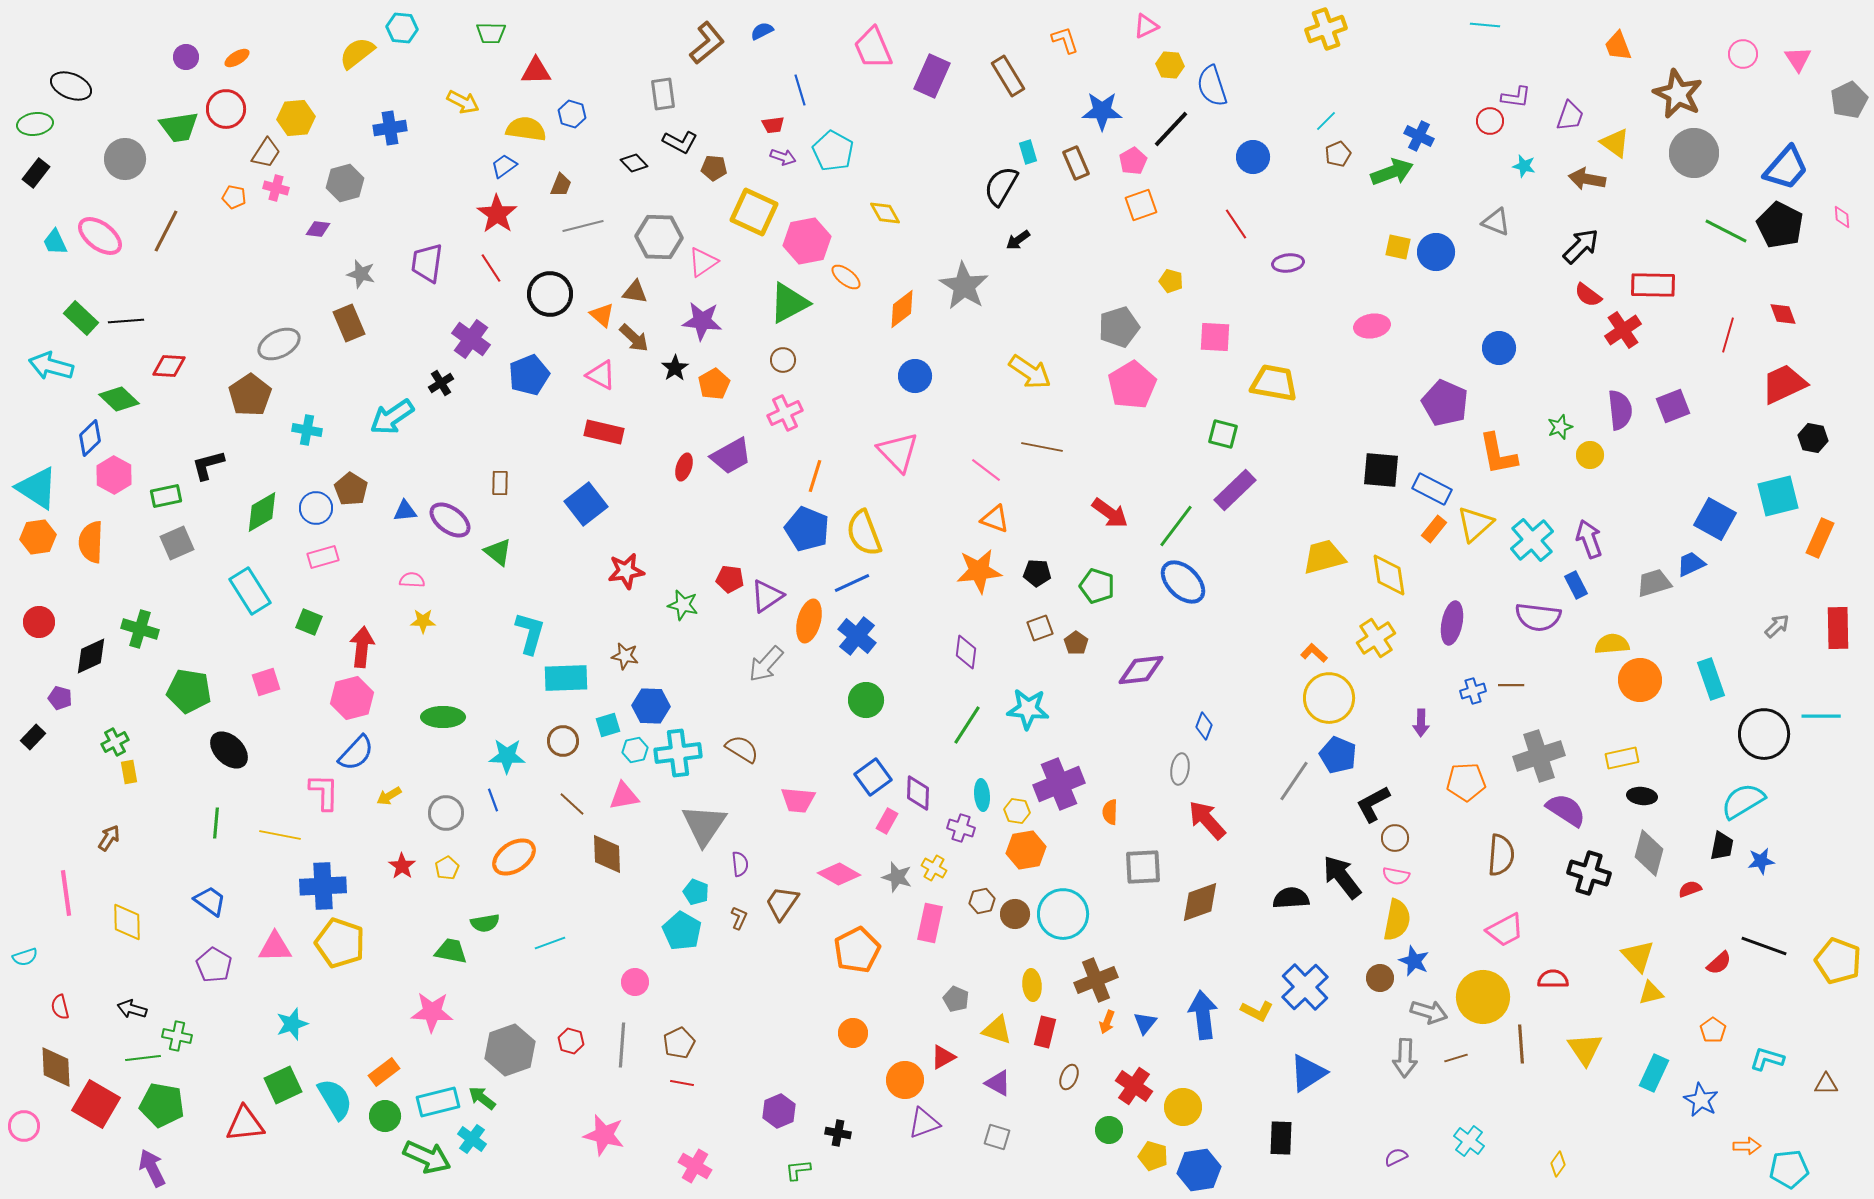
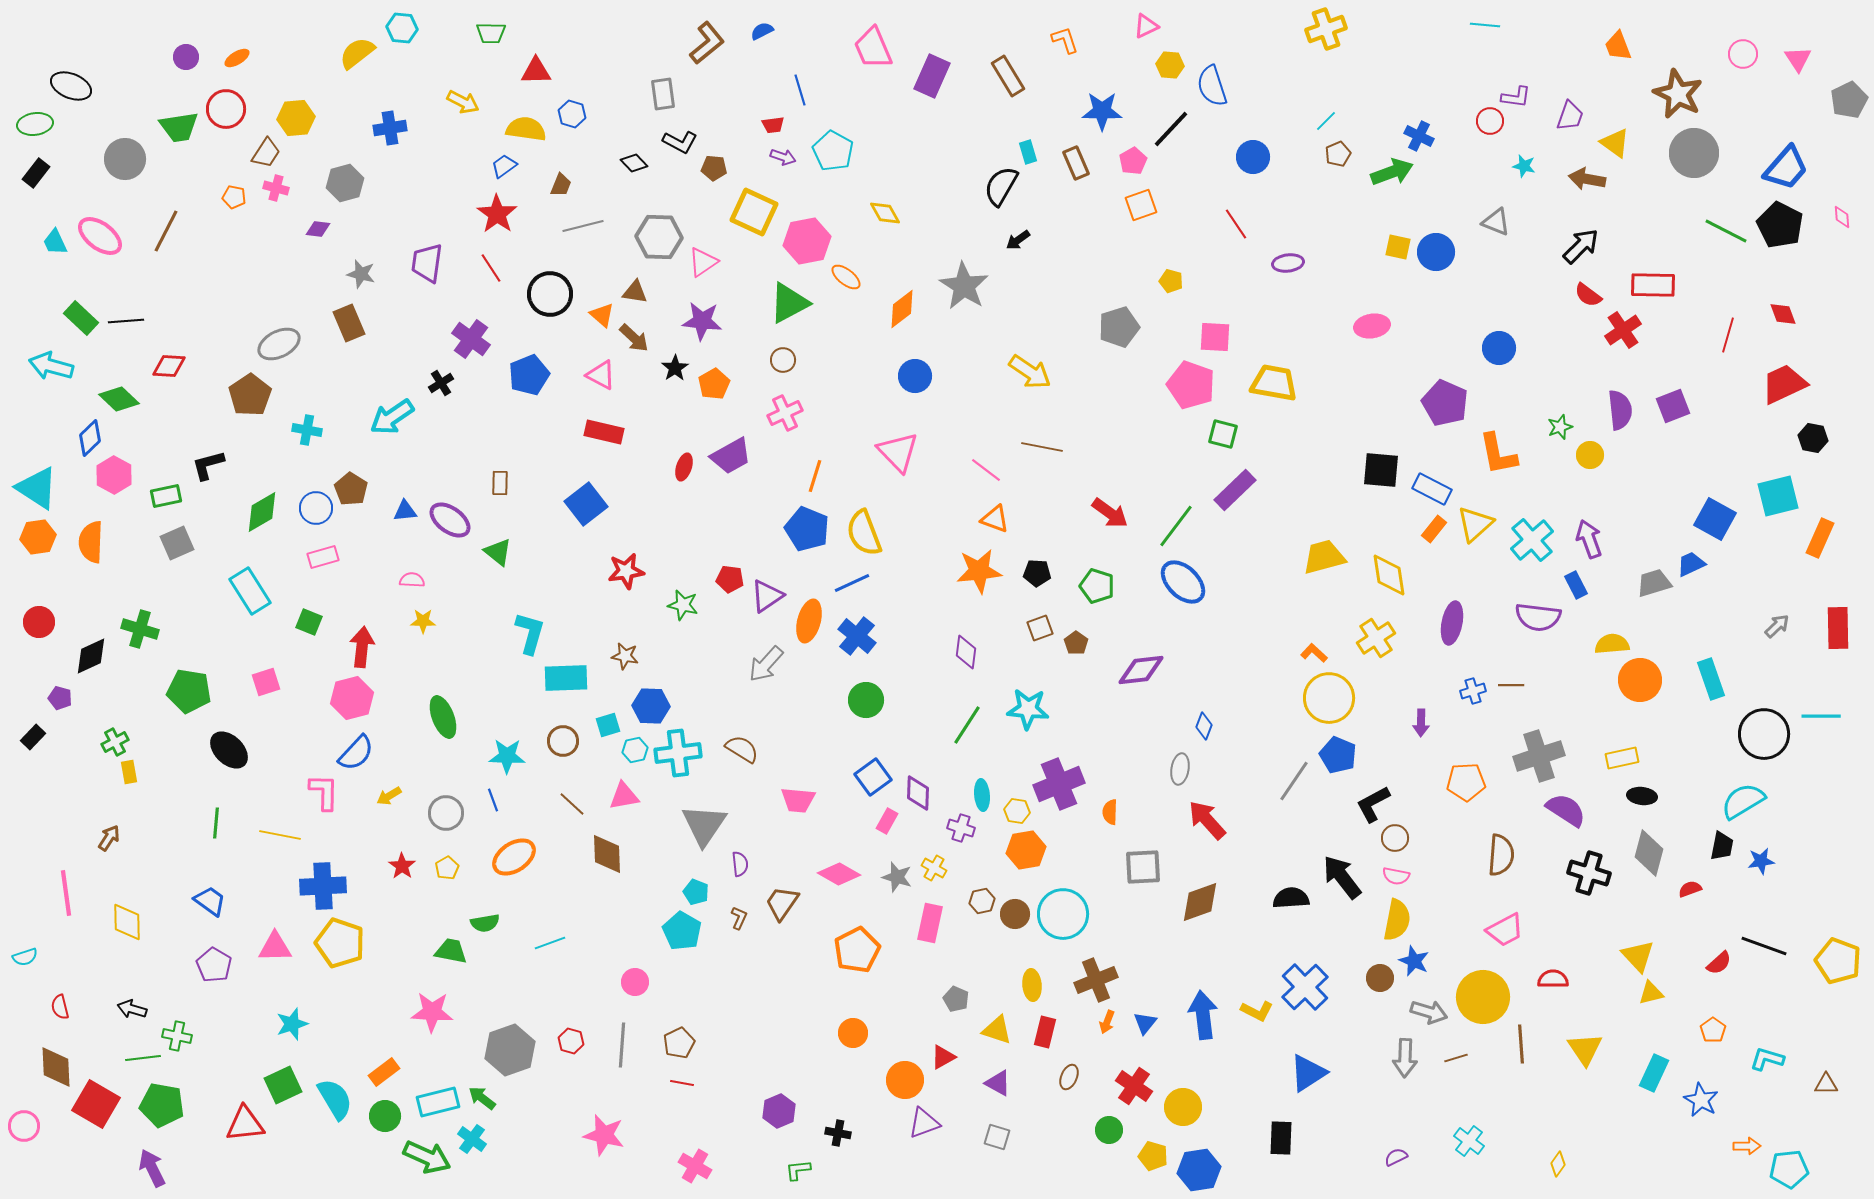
pink pentagon at (1132, 385): moved 59 px right; rotated 21 degrees counterclockwise
green ellipse at (443, 717): rotated 69 degrees clockwise
